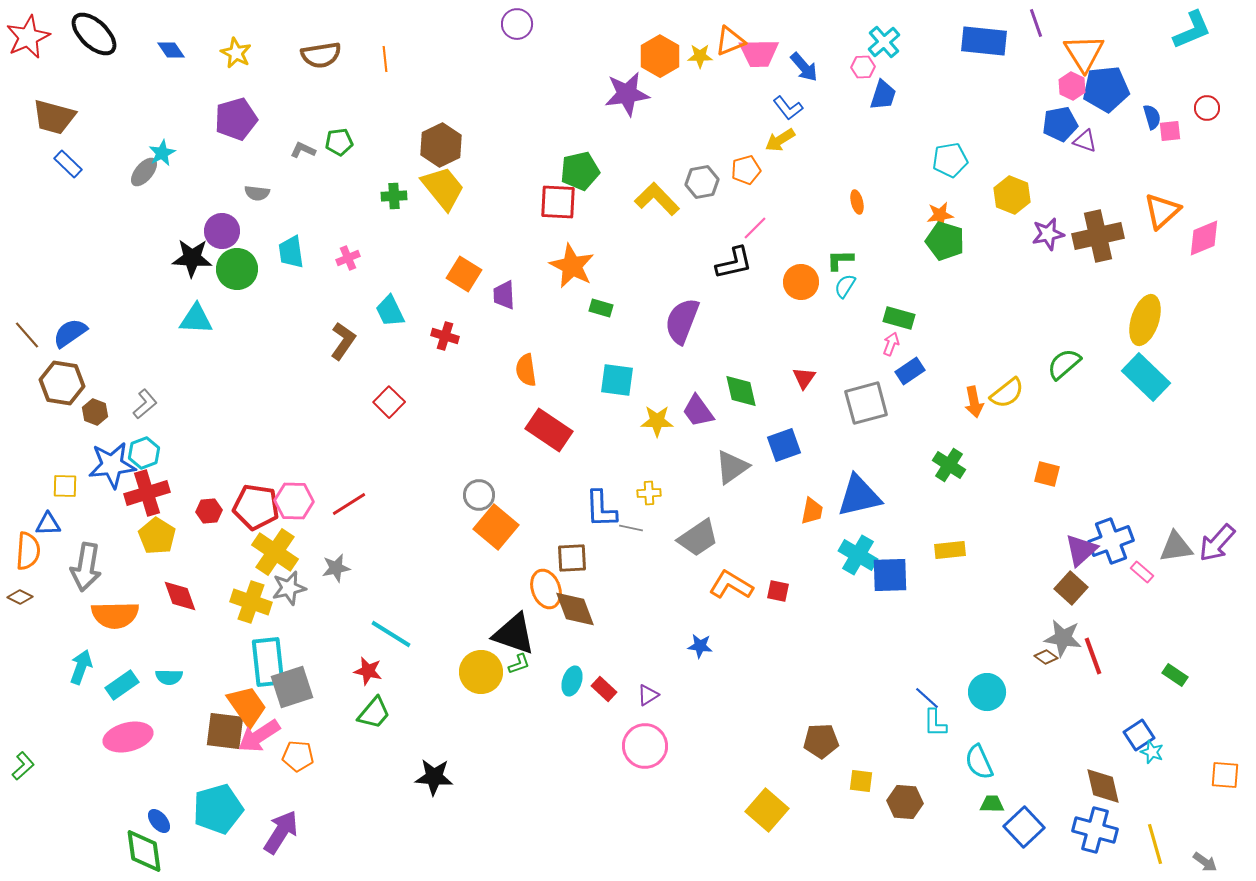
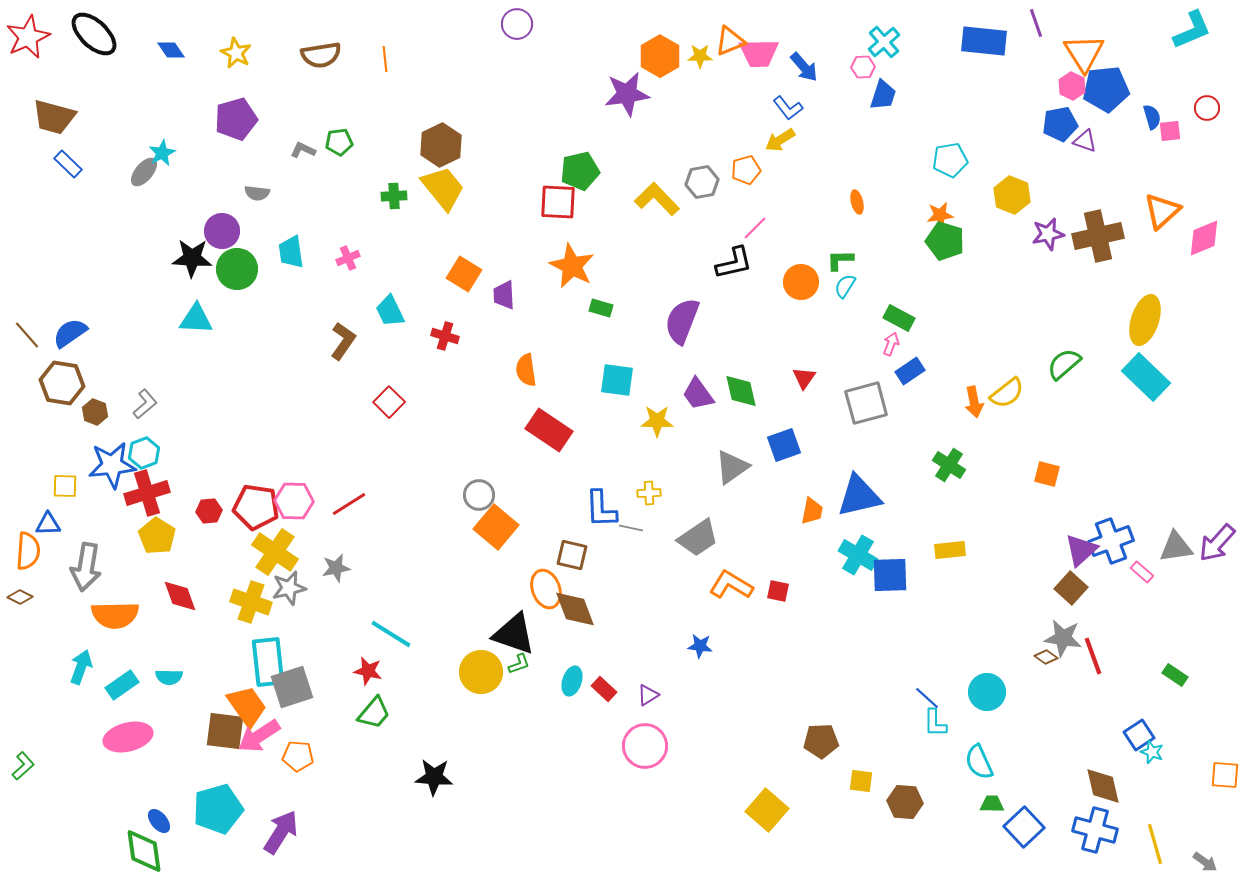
green rectangle at (899, 318): rotated 12 degrees clockwise
purple trapezoid at (698, 411): moved 17 px up
brown square at (572, 558): moved 3 px up; rotated 16 degrees clockwise
